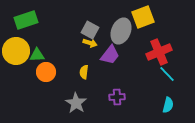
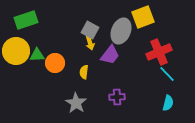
yellow arrow: rotated 56 degrees clockwise
orange circle: moved 9 px right, 9 px up
cyan semicircle: moved 2 px up
